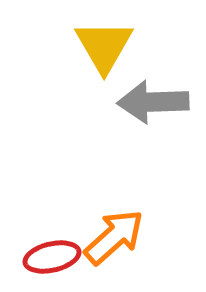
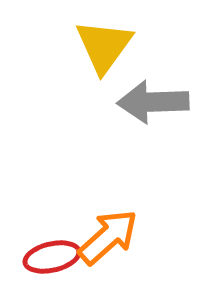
yellow triangle: rotated 6 degrees clockwise
orange arrow: moved 6 px left
